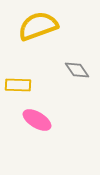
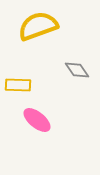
pink ellipse: rotated 8 degrees clockwise
